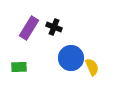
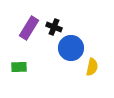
blue circle: moved 10 px up
yellow semicircle: rotated 36 degrees clockwise
